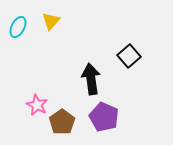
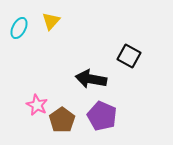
cyan ellipse: moved 1 px right, 1 px down
black square: rotated 20 degrees counterclockwise
black arrow: rotated 72 degrees counterclockwise
purple pentagon: moved 2 px left, 1 px up
brown pentagon: moved 2 px up
